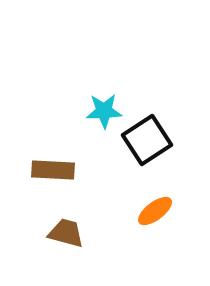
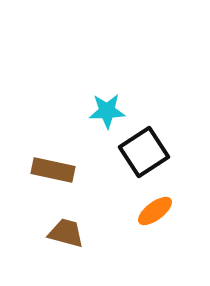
cyan star: moved 3 px right
black square: moved 3 px left, 12 px down
brown rectangle: rotated 9 degrees clockwise
